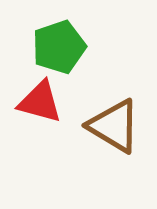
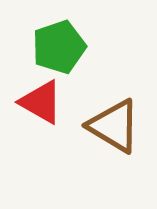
red triangle: moved 1 px right; rotated 15 degrees clockwise
